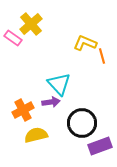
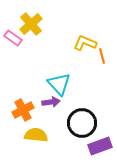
yellow semicircle: rotated 20 degrees clockwise
